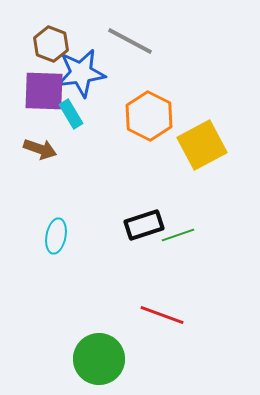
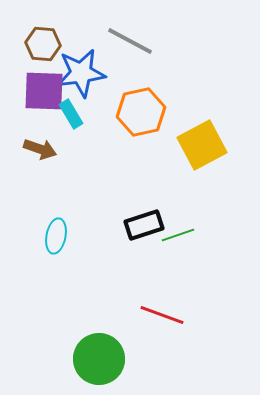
brown hexagon: moved 8 px left; rotated 16 degrees counterclockwise
orange hexagon: moved 8 px left, 4 px up; rotated 21 degrees clockwise
